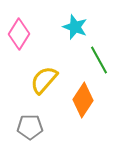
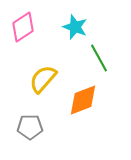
pink diamond: moved 4 px right, 7 px up; rotated 24 degrees clockwise
green line: moved 2 px up
yellow semicircle: moved 1 px left, 1 px up
orange diamond: rotated 36 degrees clockwise
